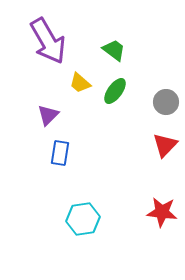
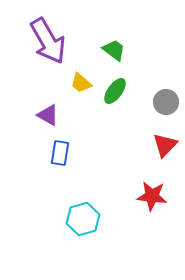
yellow trapezoid: moved 1 px right
purple triangle: rotated 45 degrees counterclockwise
red star: moved 10 px left, 16 px up
cyan hexagon: rotated 8 degrees counterclockwise
